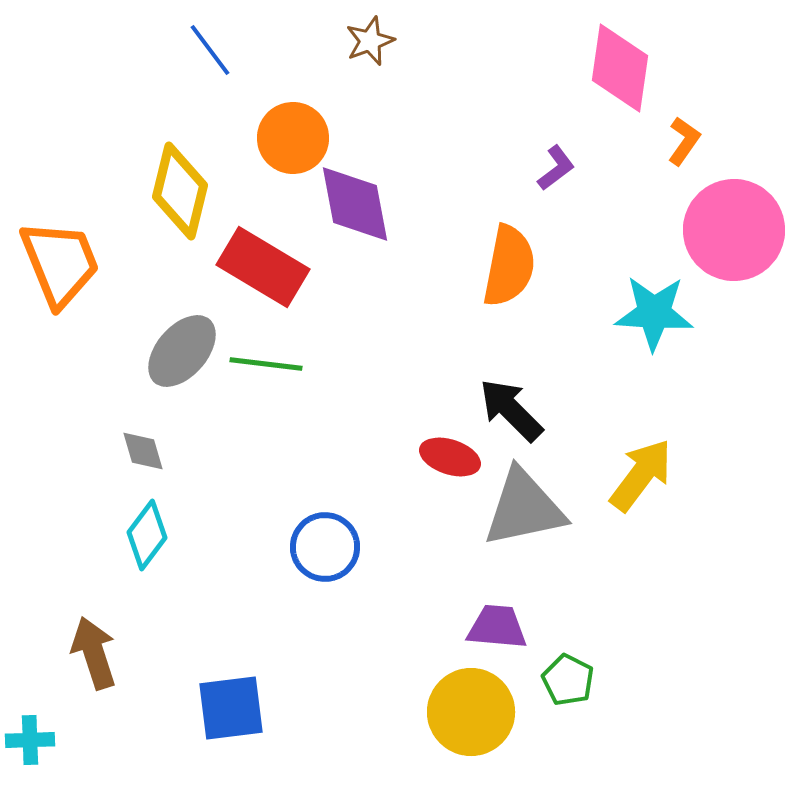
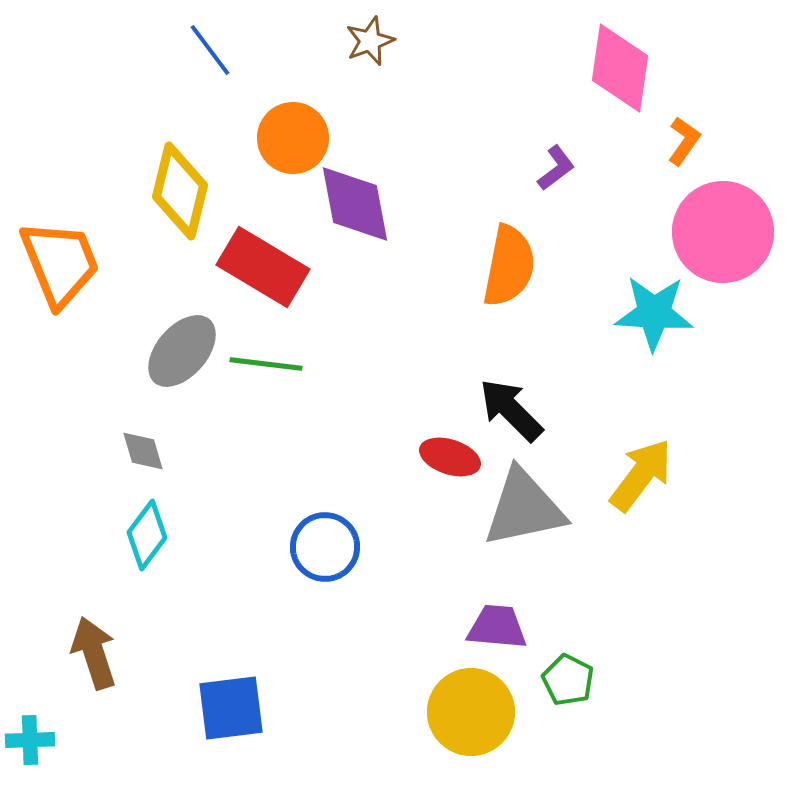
pink circle: moved 11 px left, 2 px down
